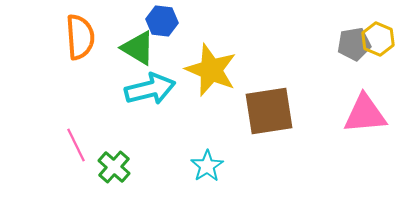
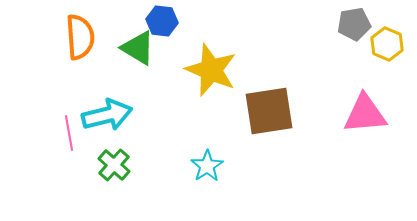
yellow hexagon: moved 9 px right, 5 px down
gray pentagon: moved 20 px up
cyan arrow: moved 43 px left, 26 px down
pink line: moved 7 px left, 12 px up; rotated 16 degrees clockwise
green cross: moved 2 px up
